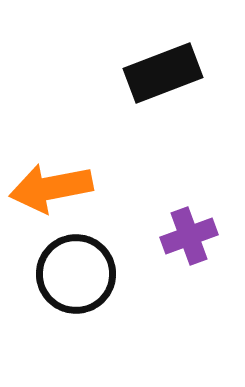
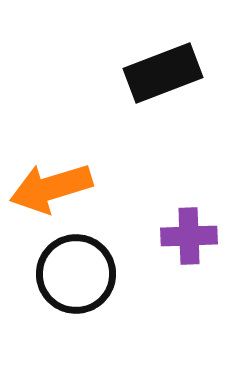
orange arrow: rotated 6 degrees counterclockwise
purple cross: rotated 18 degrees clockwise
